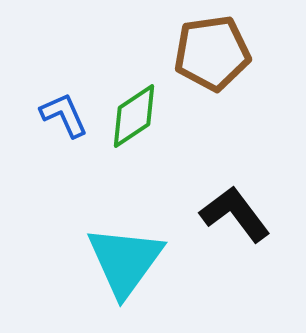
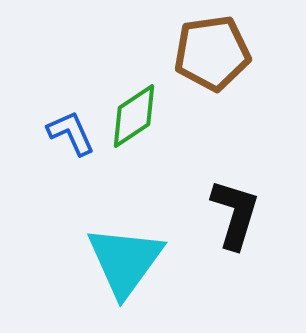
blue L-shape: moved 7 px right, 18 px down
black L-shape: rotated 54 degrees clockwise
